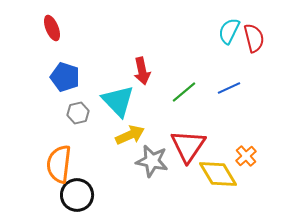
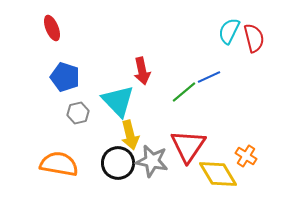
blue line: moved 20 px left, 11 px up
yellow arrow: rotated 100 degrees clockwise
orange cross: rotated 15 degrees counterclockwise
orange semicircle: rotated 93 degrees clockwise
black circle: moved 41 px right, 32 px up
